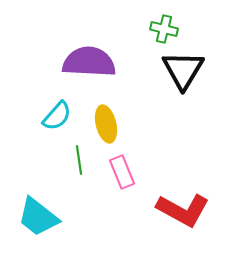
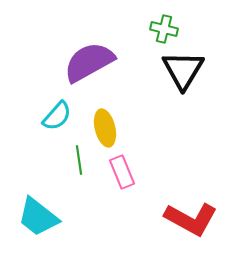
purple semicircle: rotated 32 degrees counterclockwise
yellow ellipse: moved 1 px left, 4 px down
red L-shape: moved 8 px right, 9 px down
